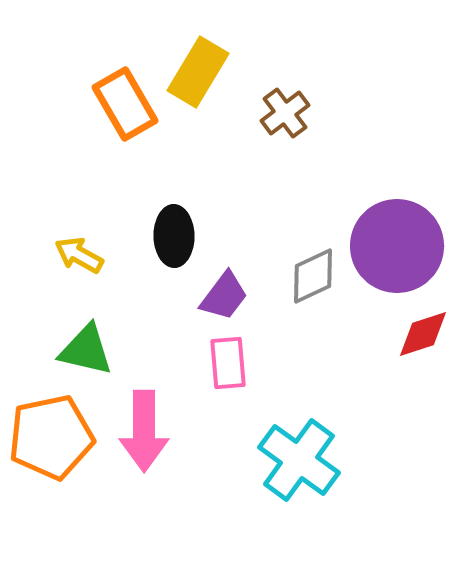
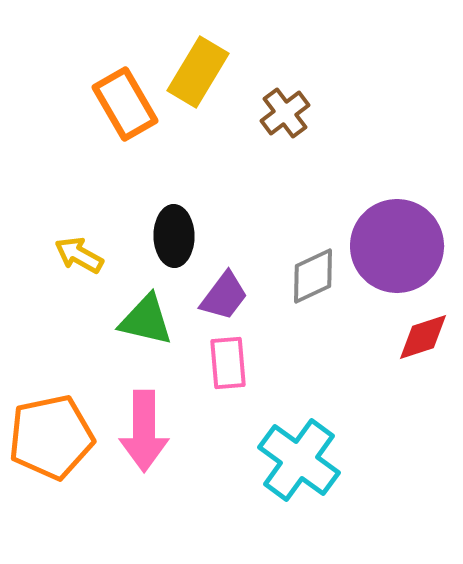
red diamond: moved 3 px down
green triangle: moved 60 px right, 30 px up
